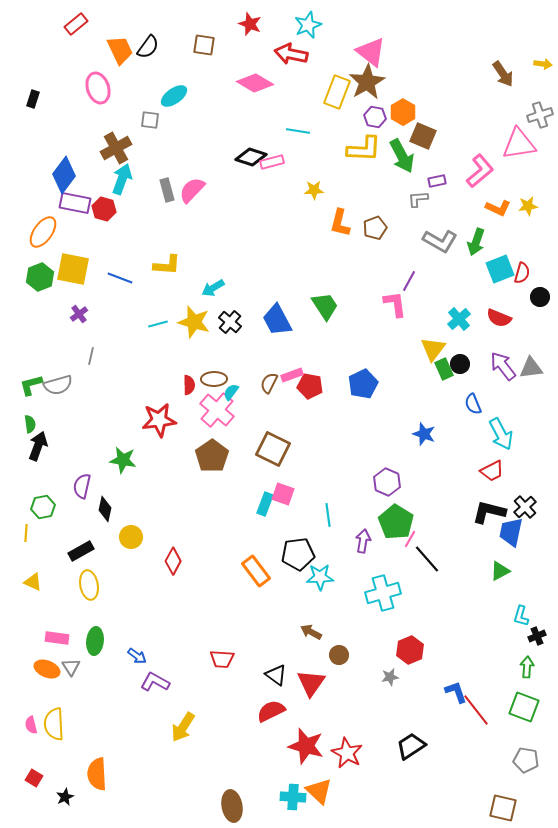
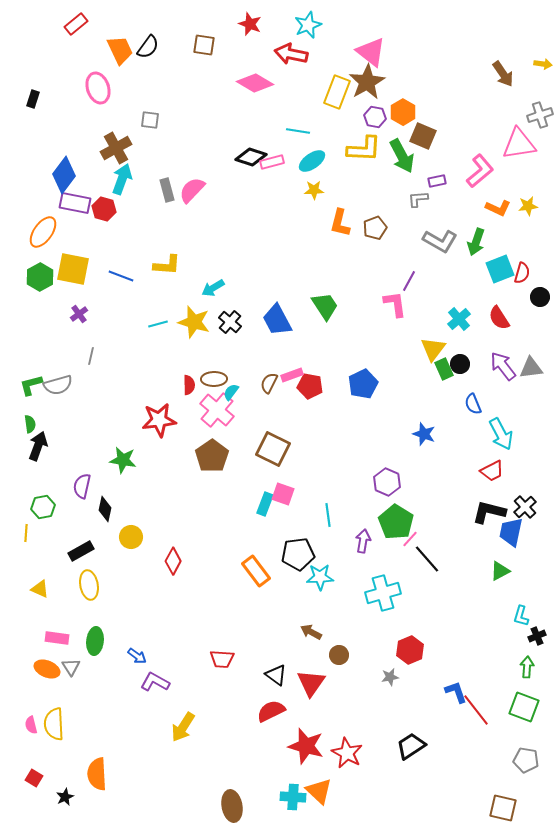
cyan ellipse at (174, 96): moved 138 px right, 65 px down
green hexagon at (40, 277): rotated 8 degrees counterclockwise
blue line at (120, 278): moved 1 px right, 2 px up
red semicircle at (499, 318): rotated 35 degrees clockwise
pink line at (410, 539): rotated 12 degrees clockwise
yellow triangle at (33, 582): moved 7 px right, 7 px down
